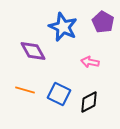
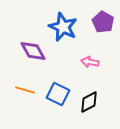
blue square: moved 1 px left
